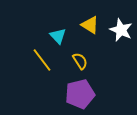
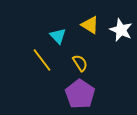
yellow semicircle: moved 2 px down
purple pentagon: rotated 24 degrees counterclockwise
